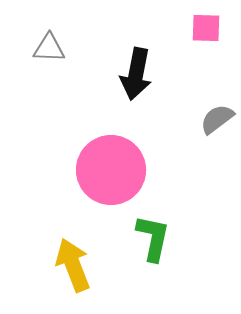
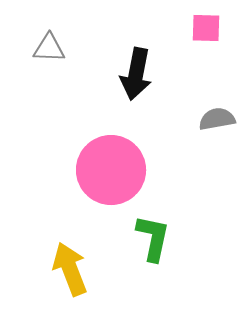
gray semicircle: rotated 27 degrees clockwise
yellow arrow: moved 3 px left, 4 px down
